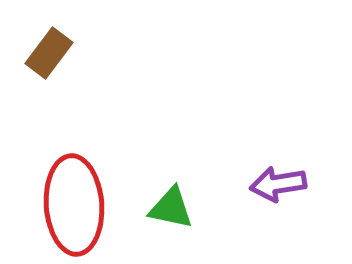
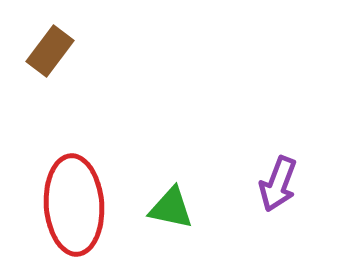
brown rectangle: moved 1 px right, 2 px up
purple arrow: rotated 60 degrees counterclockwise
